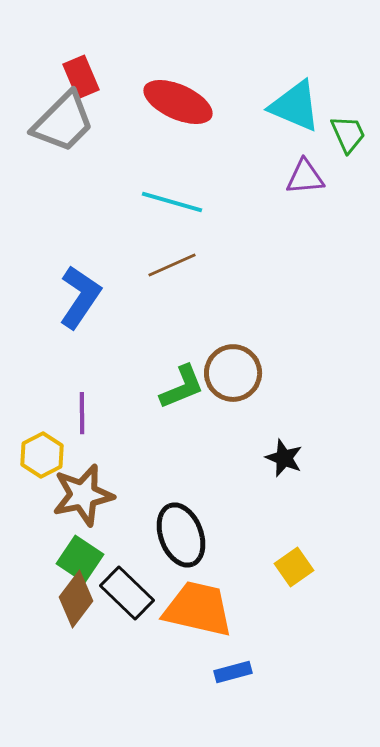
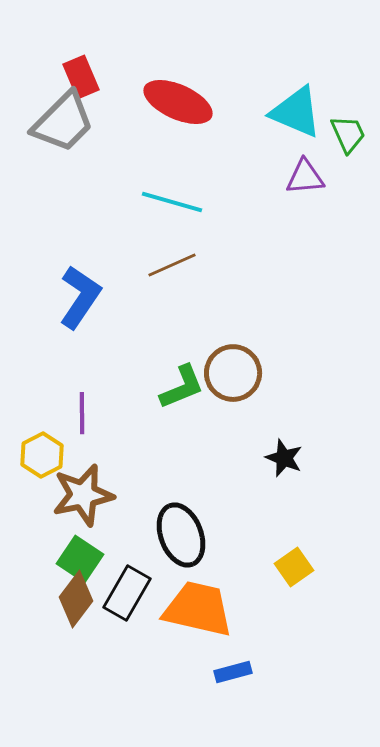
cyan triangle: moved 1 px right, 6 px down
black rectangle: rotated 76 degrees clockwise
